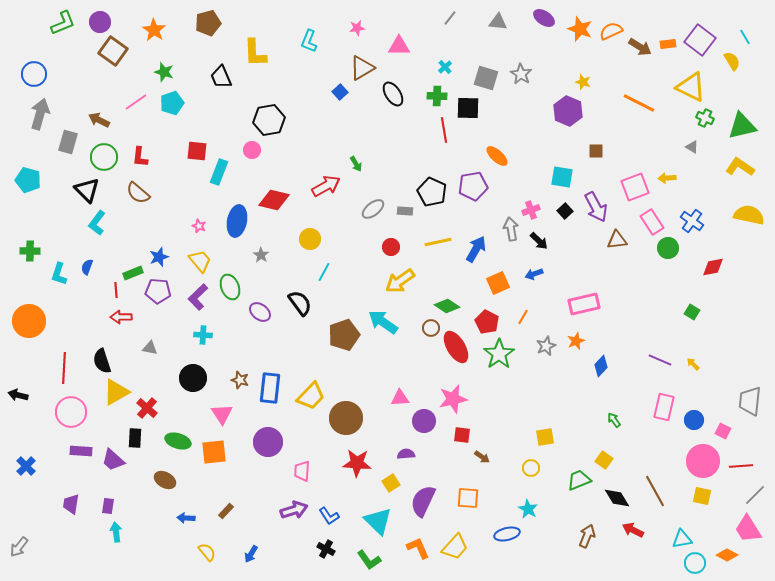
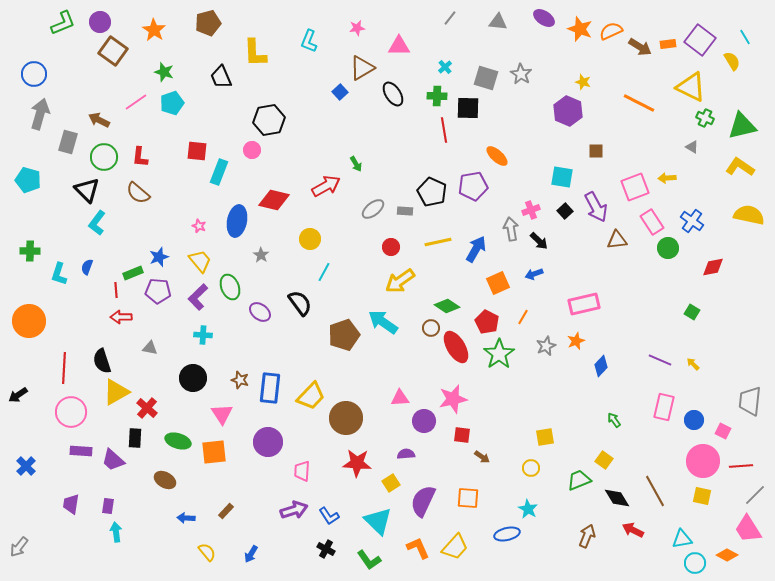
black arrow at (18, 395): rotated 48 degrees counterclockwise
